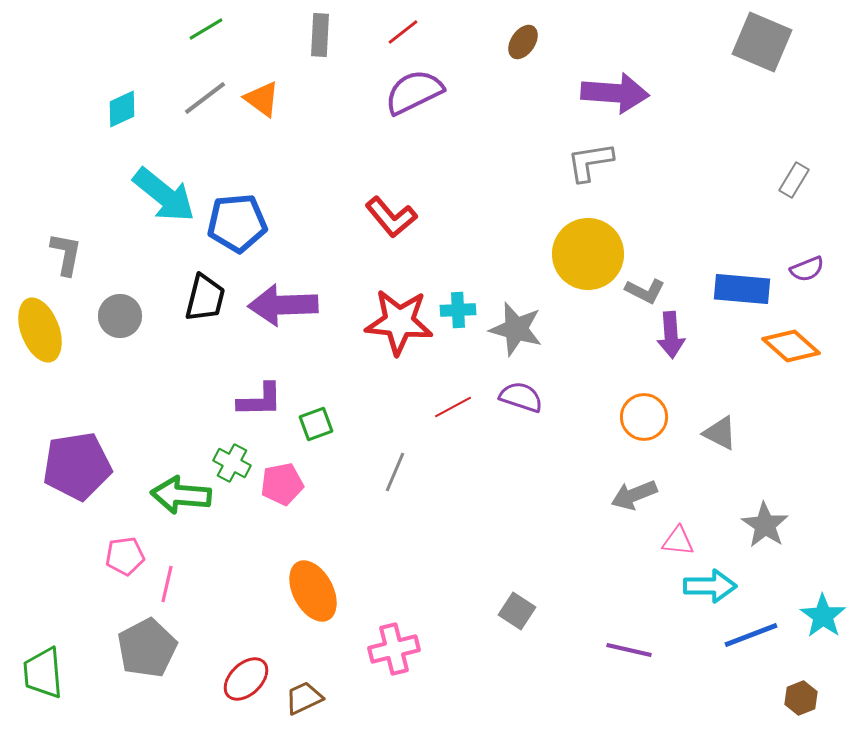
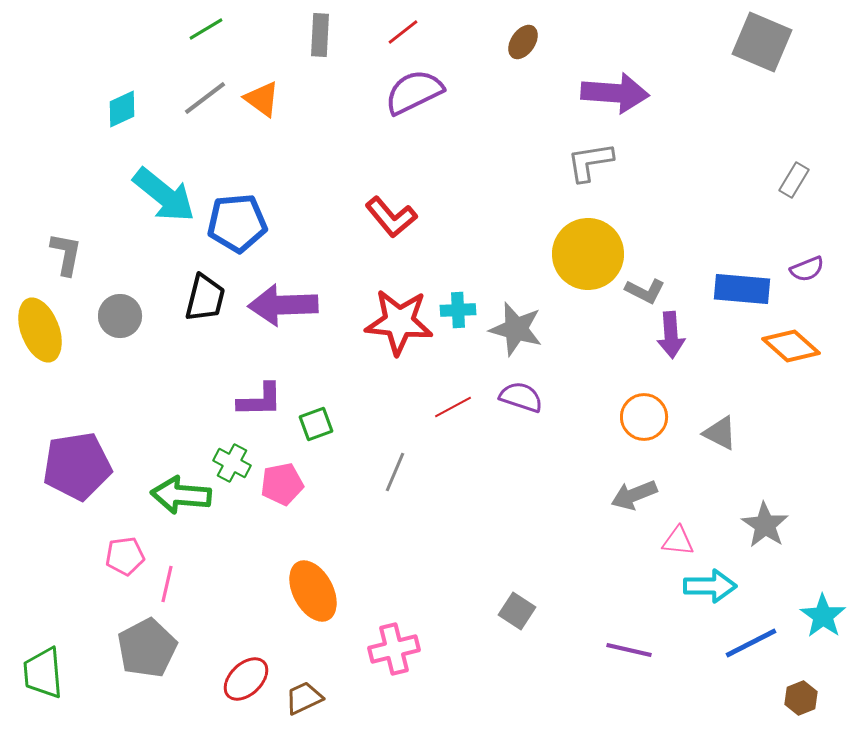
blue line at (751, 635): moved 8 px down; rotated 6 degrees counterclockwise
